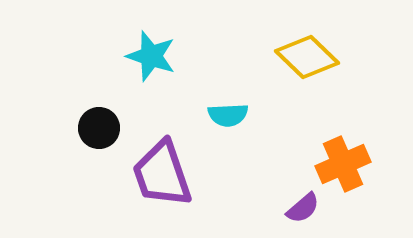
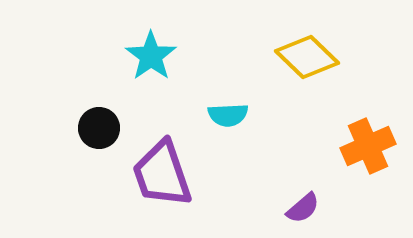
cyan star: rotated 18 degrees clockwise
orange cross: moved 25 px right, 18 px up
